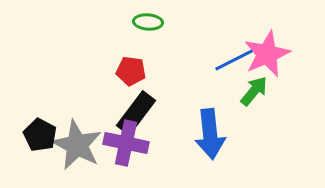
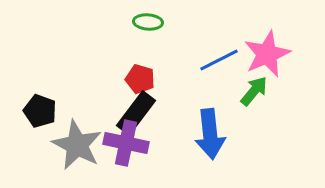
blue line: moved 15 px left
red pentagon: moved 9 px right, 8 px down; rotated 8 degrees clockwise
black pentagon: moved 24 px up; rotated 8 degrees counterclockwise
